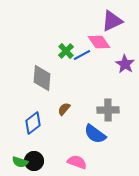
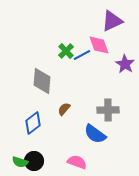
pink diamond: moved 3 px down; rotated 15 degrees clockwise
gray diamond: moved 3 px down
